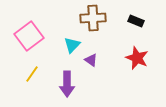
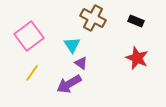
brown cross: rotated 30 degrees clockwise
cyan triangle: rotated 18 degrees counterclockwise
purple triangle: moved 10 px left, 3 px down
yellow line: moved 1 px up
purple arrow: moved 2 px right; rotated 60 degrees clockwise
